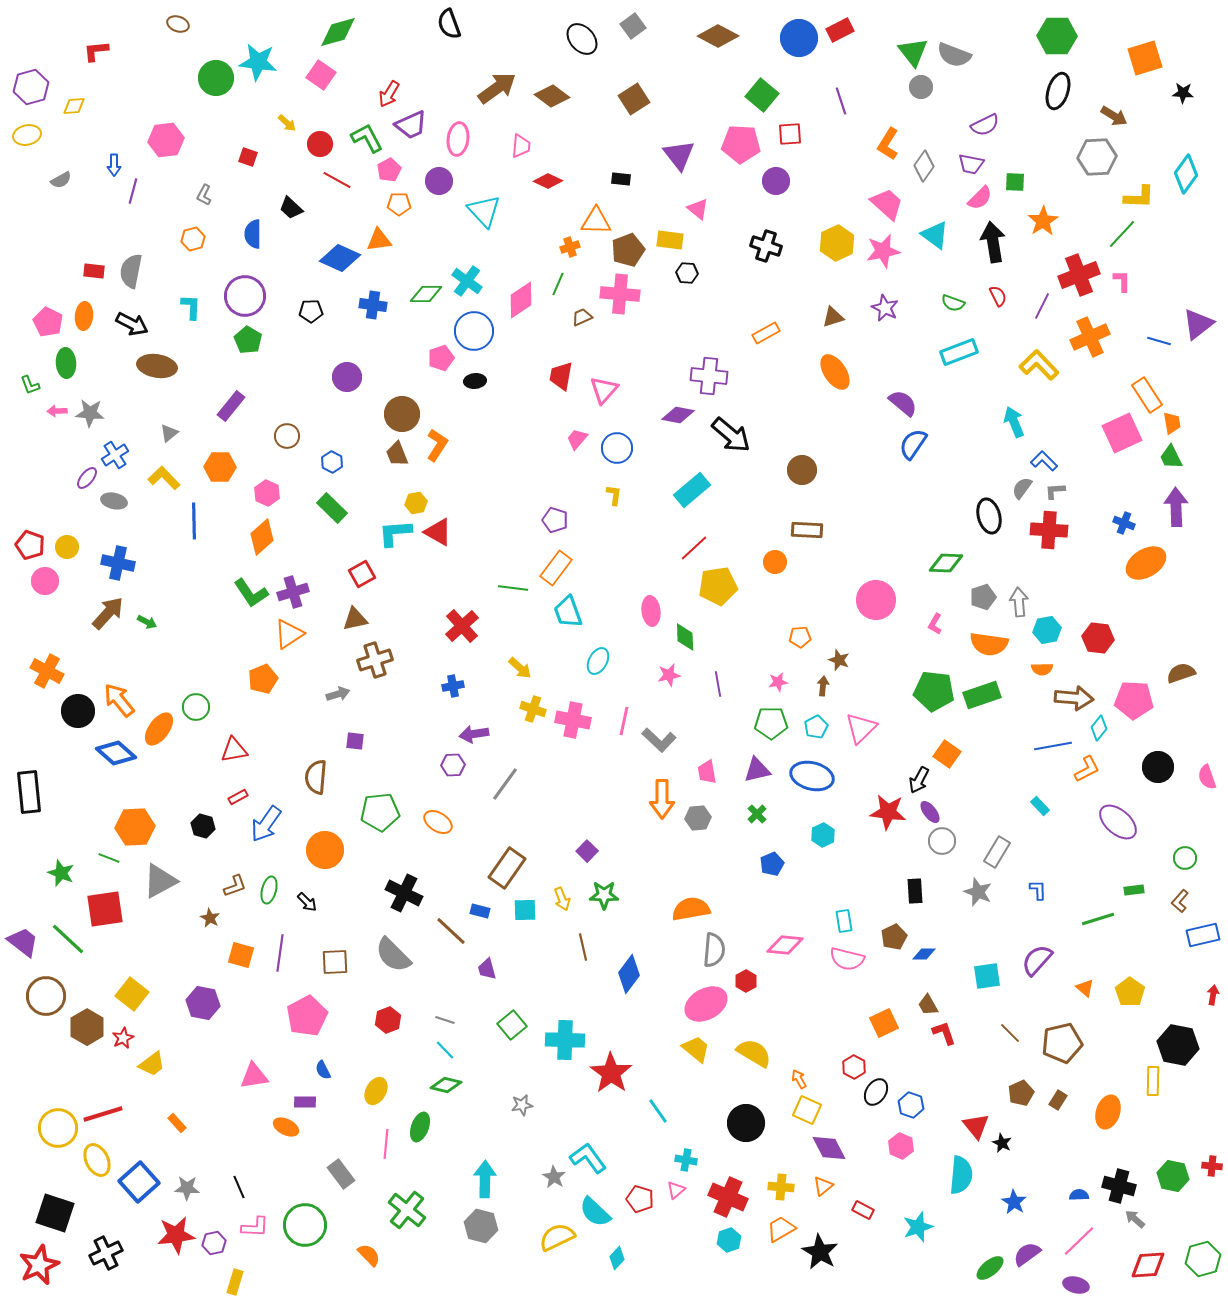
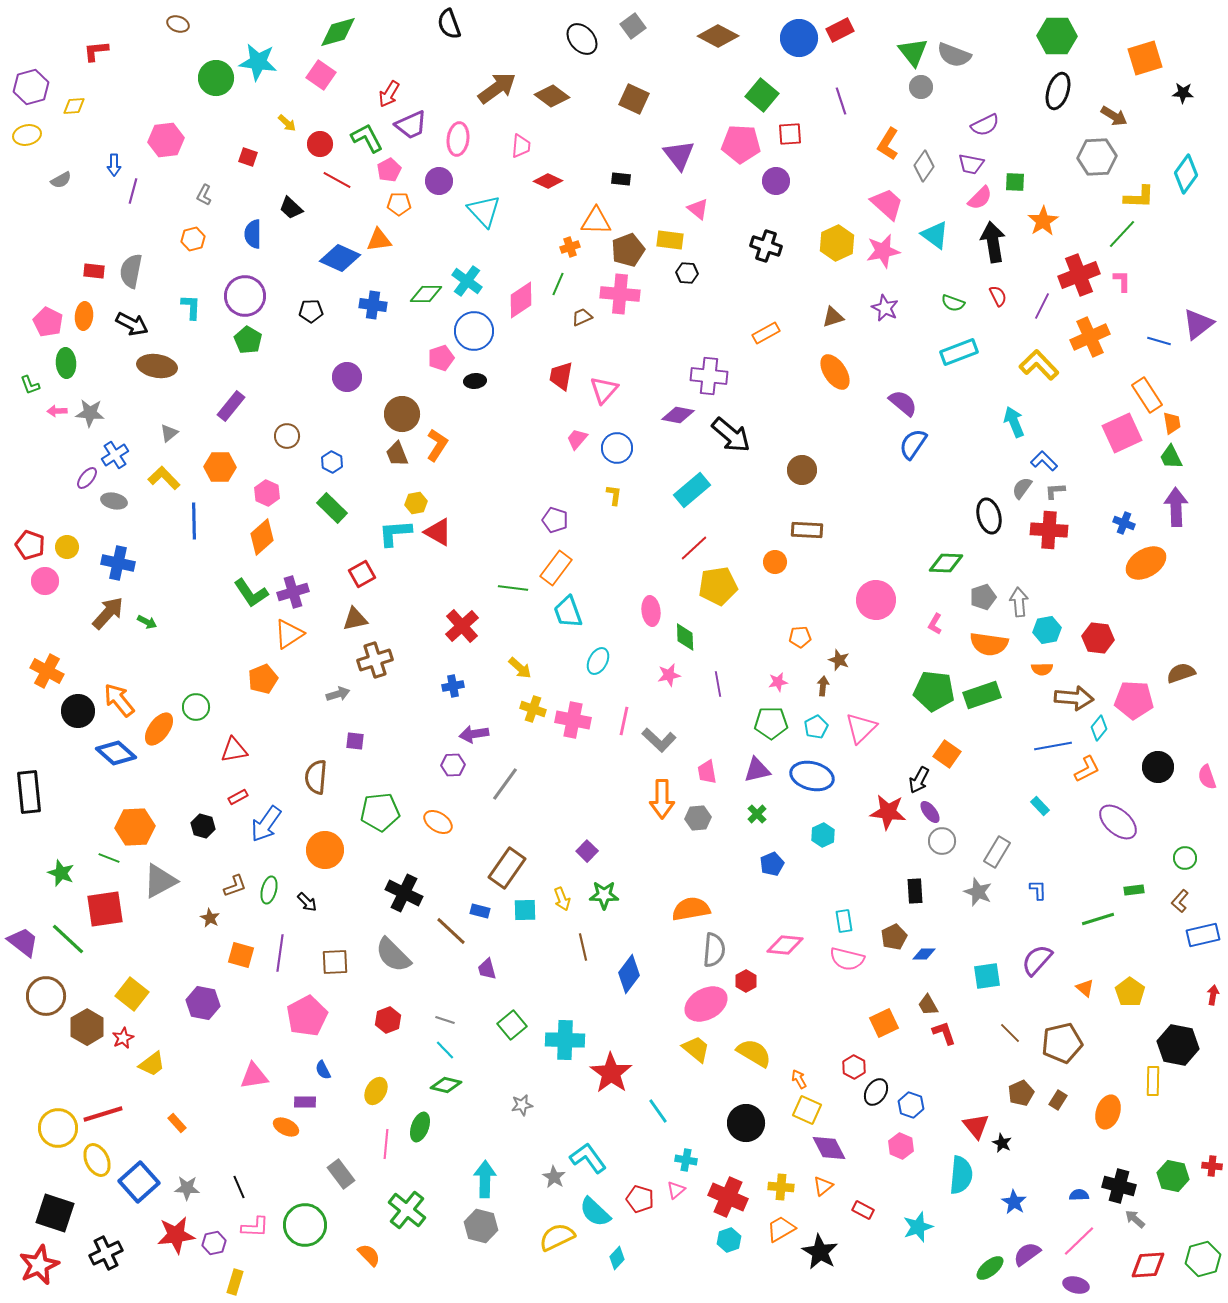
brown square at (634, 99): rotated 32 degrees counterclockwise
